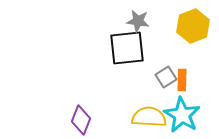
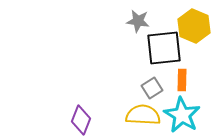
yellow hexagon: moved 1 px right; rotated 16 degrees counterclockwise
black square: moved 37 px right
gray square: moved 14 px left, 11 px down
yellow semicircle: moved 6 px left, 2 px up
